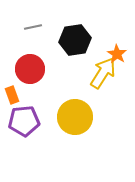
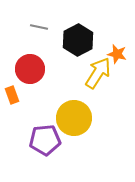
gray line: moved 6 px right; rotated 24 degrees clockwise
black hexagon: moved 3 px right; rotated 20 degrees counterclockwise
orange star: rotated 18 degrees counterclockwise
yellow arrow: moved 5 px left
yellow circle: moved 1 px left, 1 px down
purple pentagon: moved 21 px right, 19 px down
